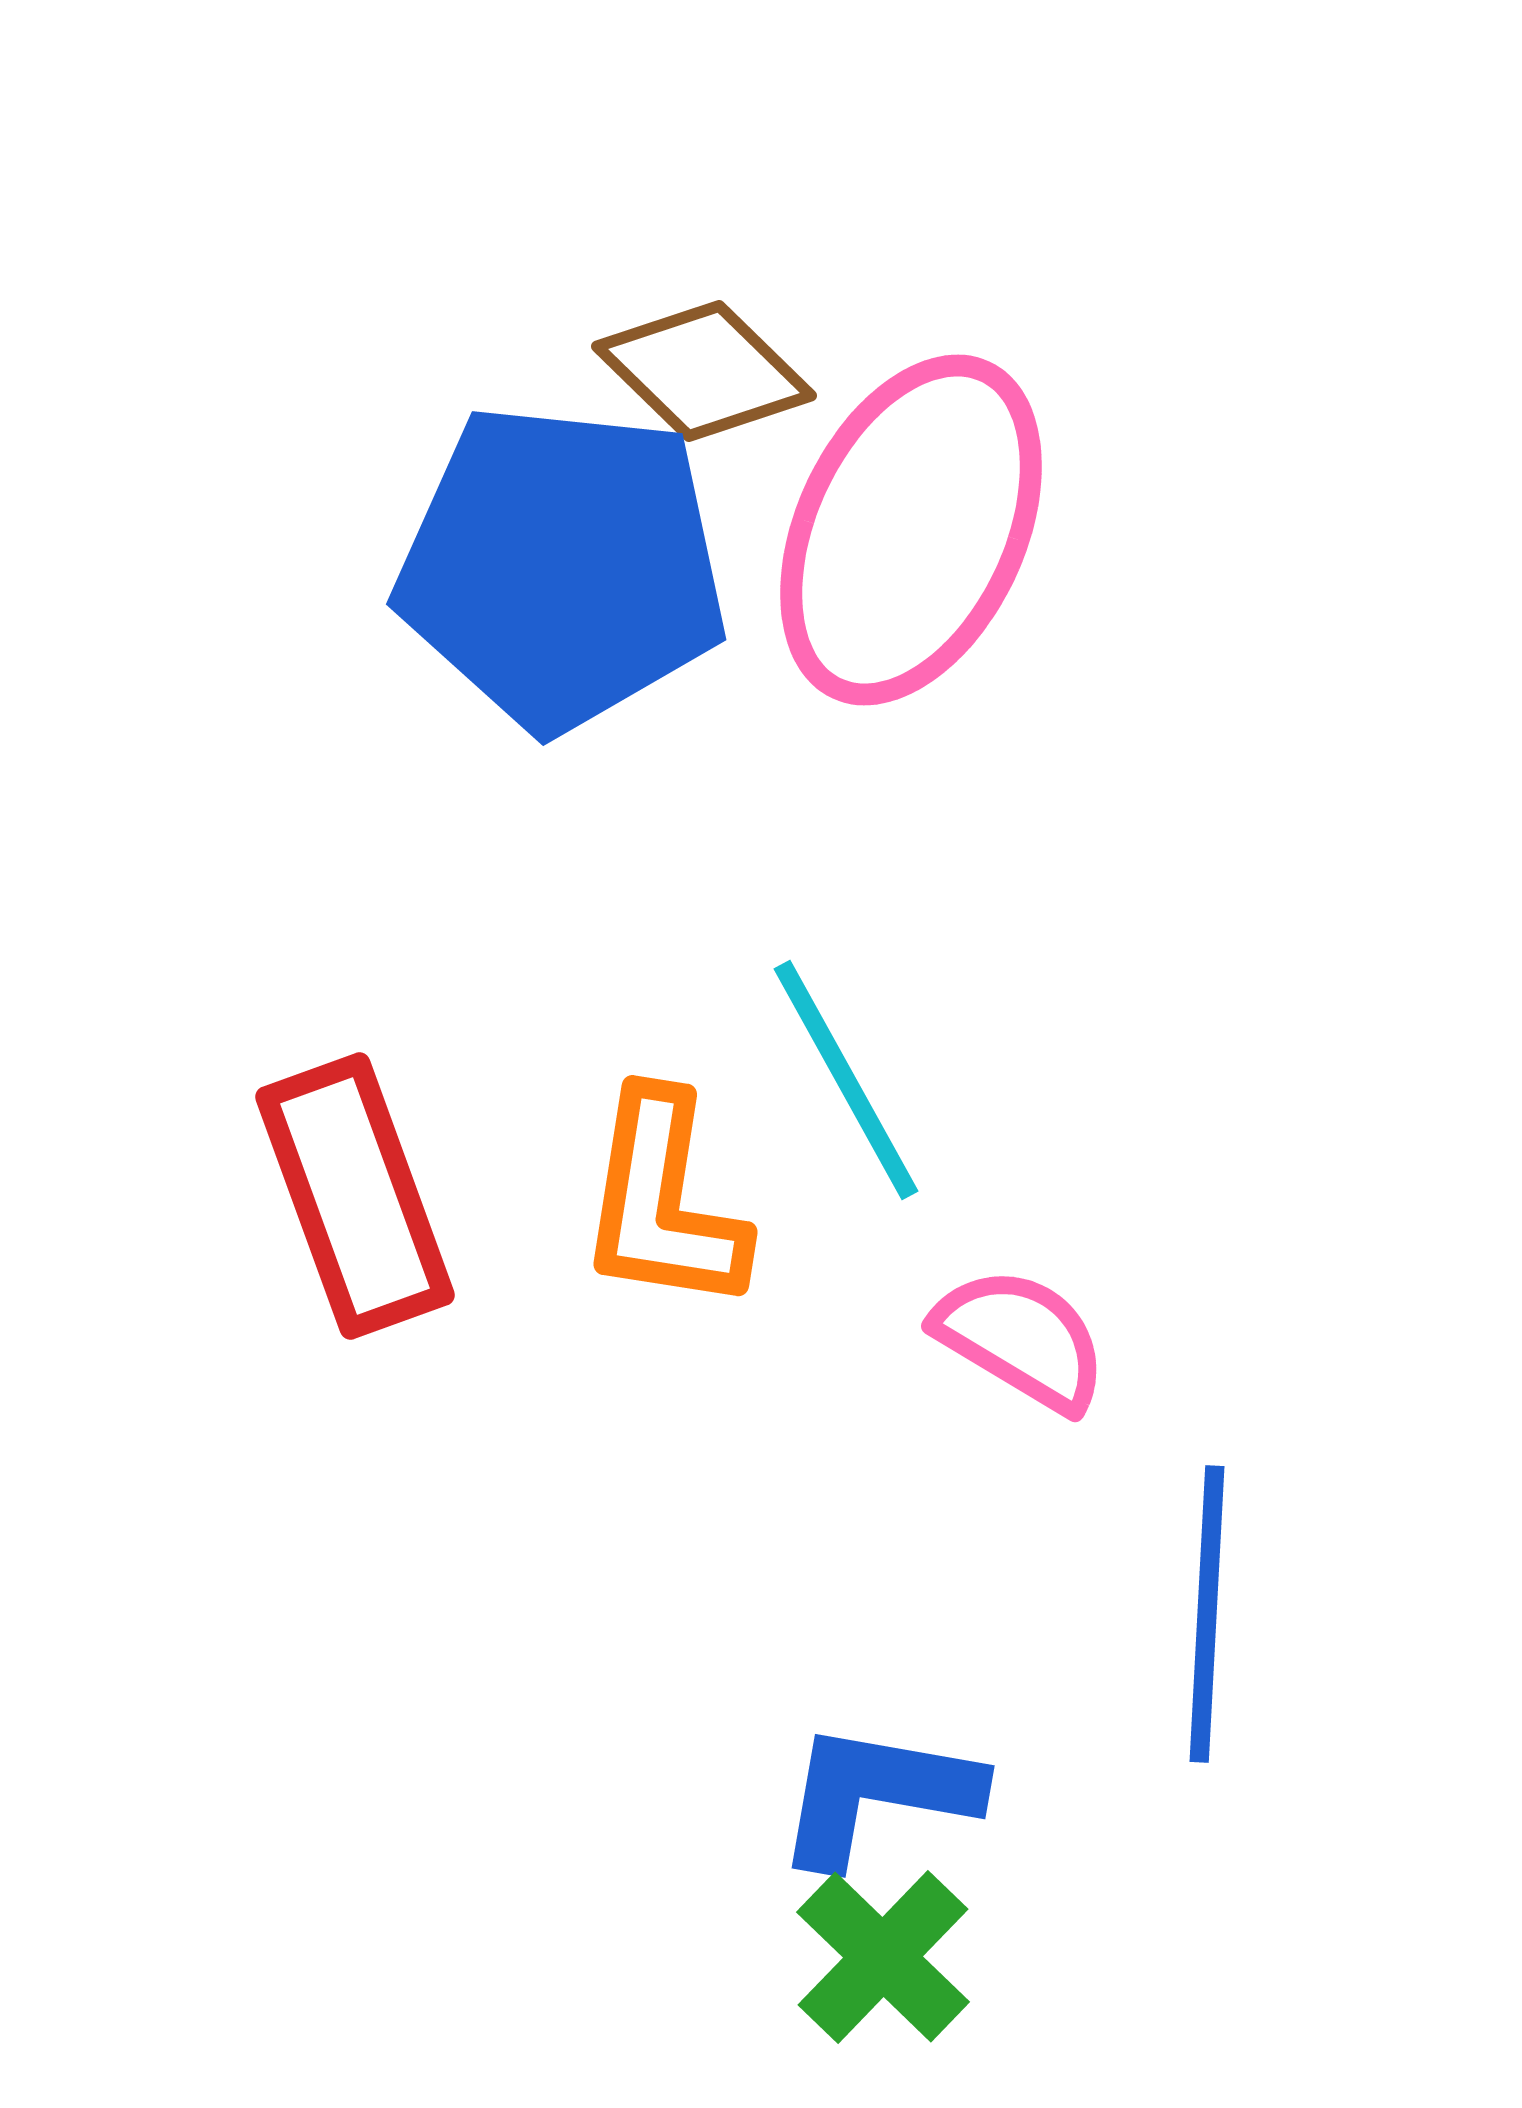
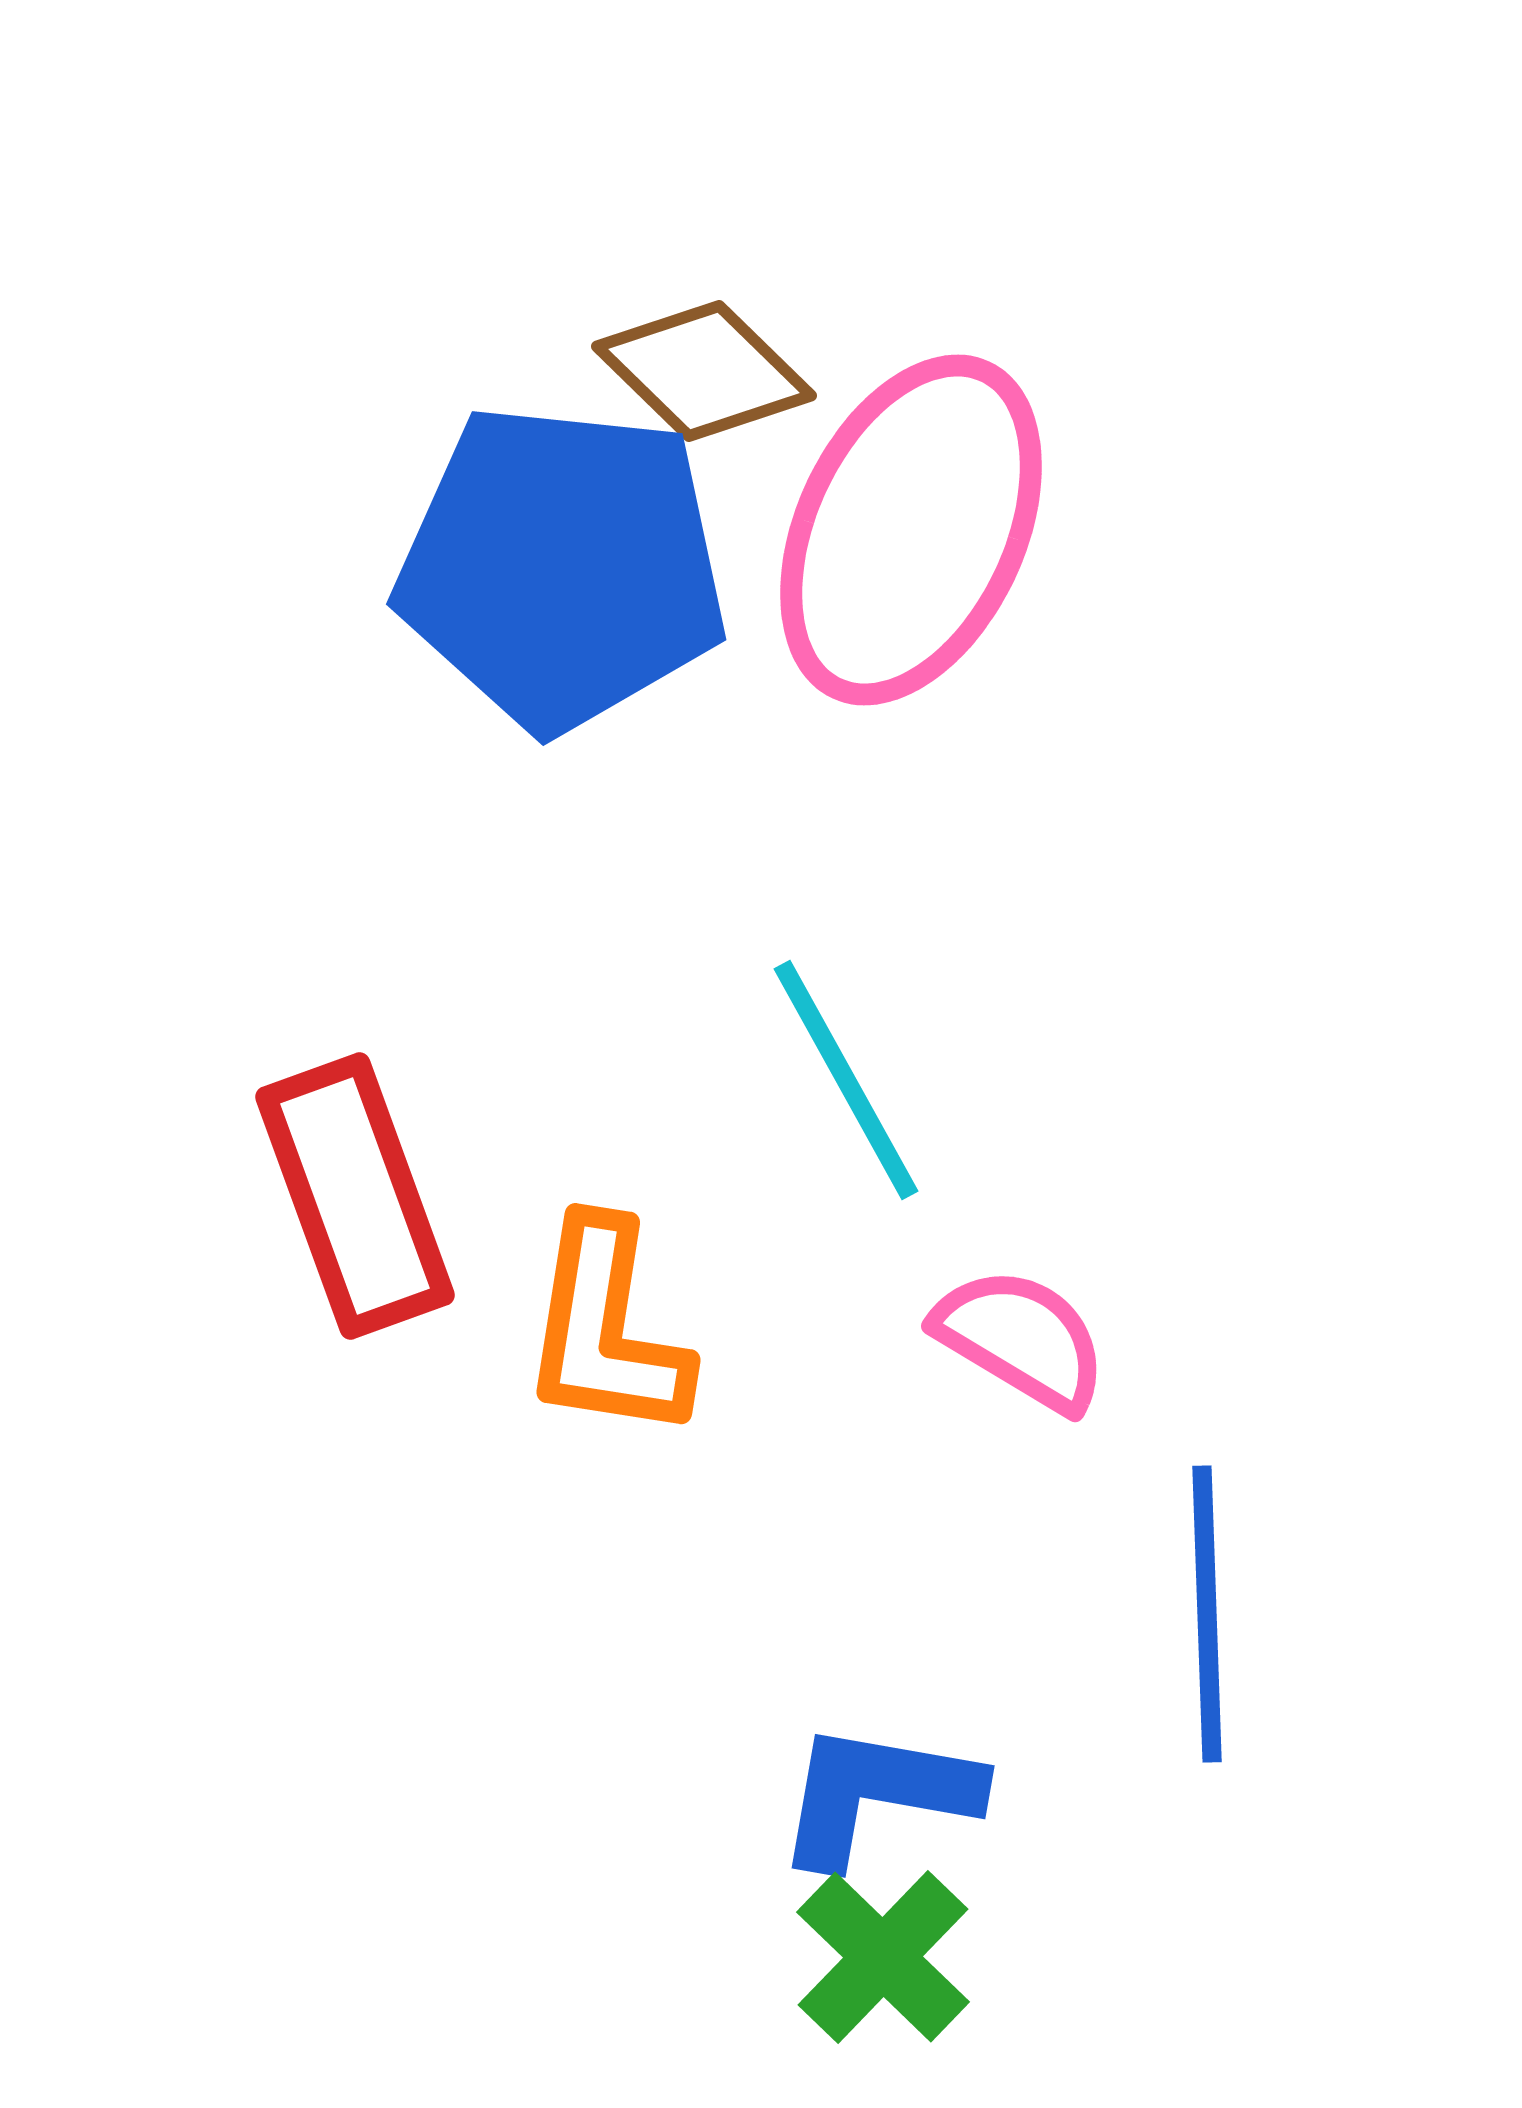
orange L-shape: moved 57 px left, 128 px down
blue line: rotated 5 degrees counterclockwise
